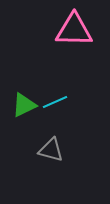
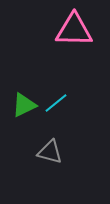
cyan line: moved 1 px right, 1 px down; rotated 15 degrees counterclockwise
gray triangle: moved 1 px left, 2 px down
